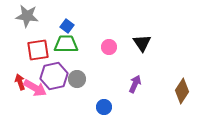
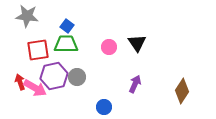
black triangle: moved 5 px left
gray circle: moved 2 px up
